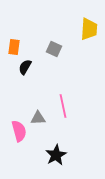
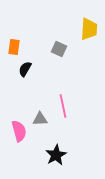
gray square: moved 5 px right
black semicircle: moved 2 px down
gray triangle: moved 2 px right, 1 px down
